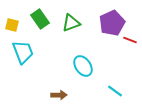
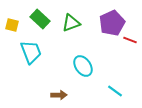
green rectangle: rotated 12 degrees counterclockwise
cyan trapezoid: moved 8 px right
